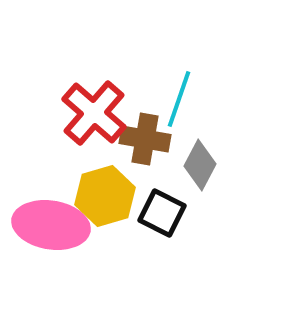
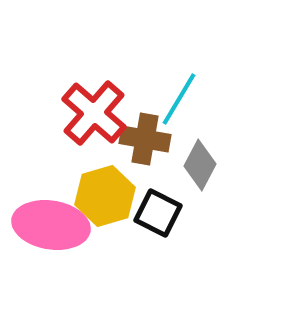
cyan line: rotated 12 degrees clockwise
black square: moved 4 px left
